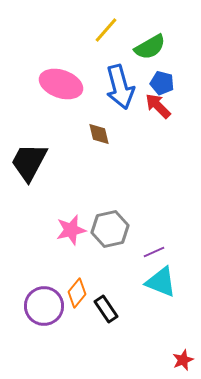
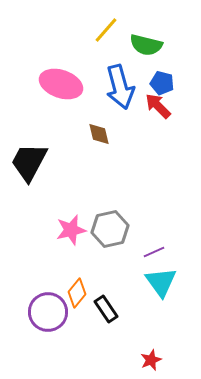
green semicircle: moved 4 px left, 2 px up; rotated 44 degrees clockwise
cyan triangle: rotated 32 degrees clockwise
purple circle: moved 4 px right, 6 px down
red star: moved 32 px left
